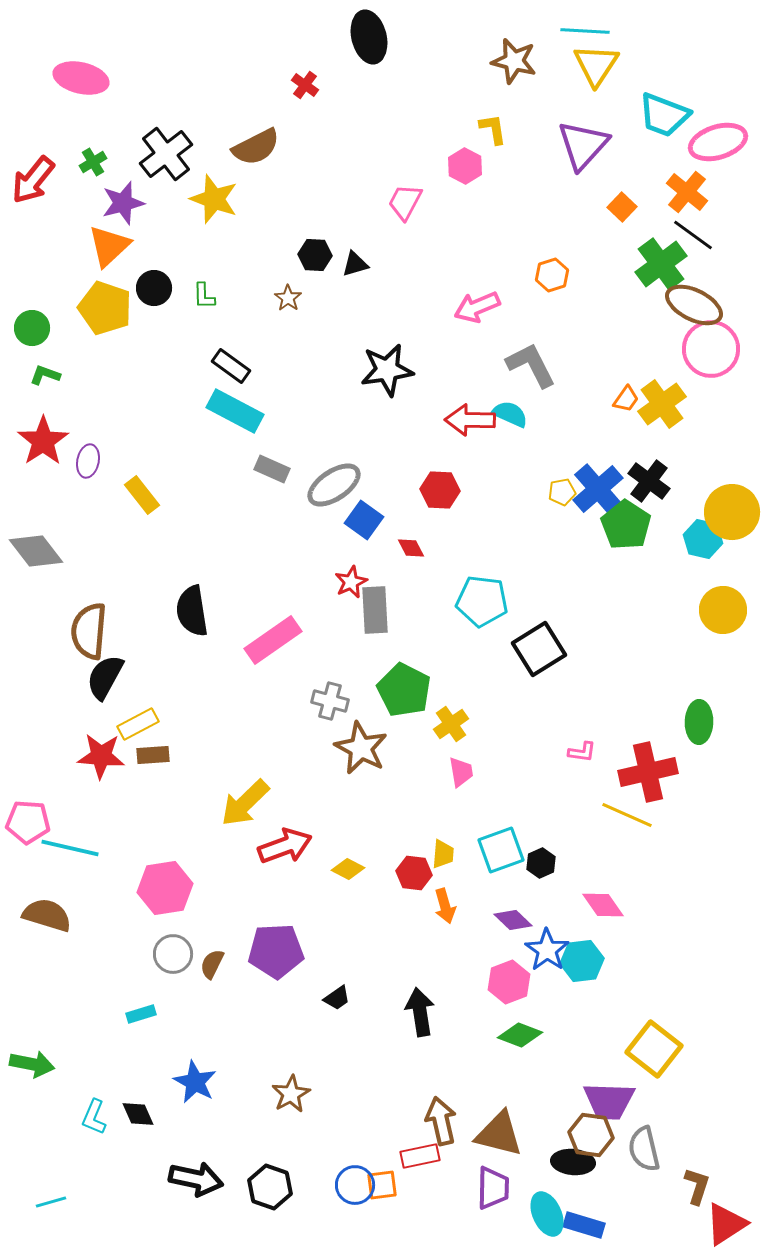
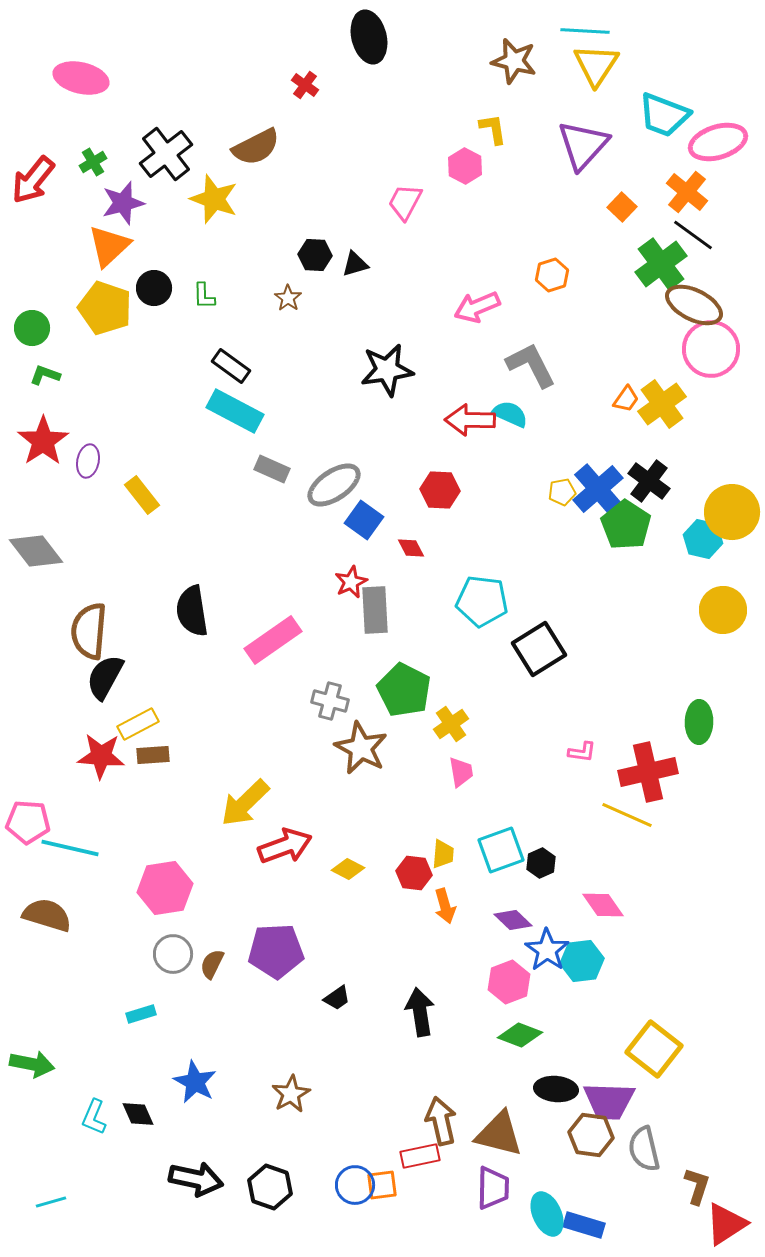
black ellipse at (573, 1162): moved 17 px left, 73 px up
